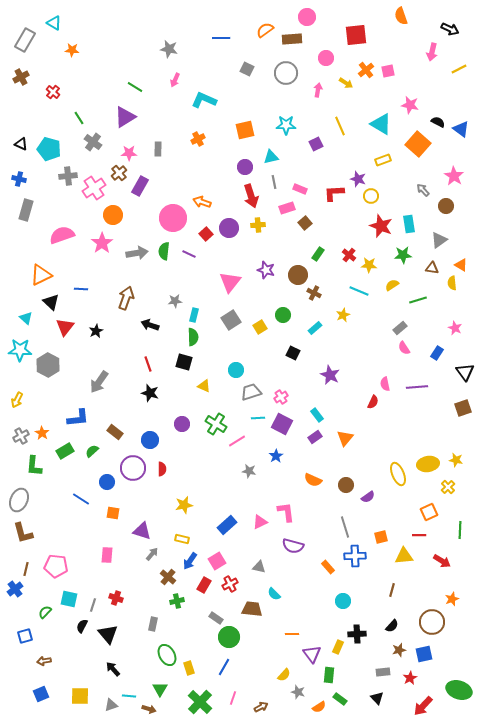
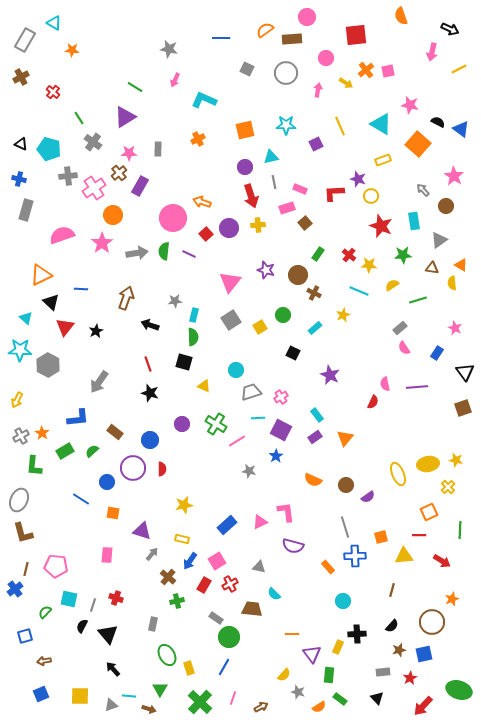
cyan rectangle at (409, 224): moved 5 px right, 3 px up
purple square at (282, 424): moved 1 px left, 6 px down
